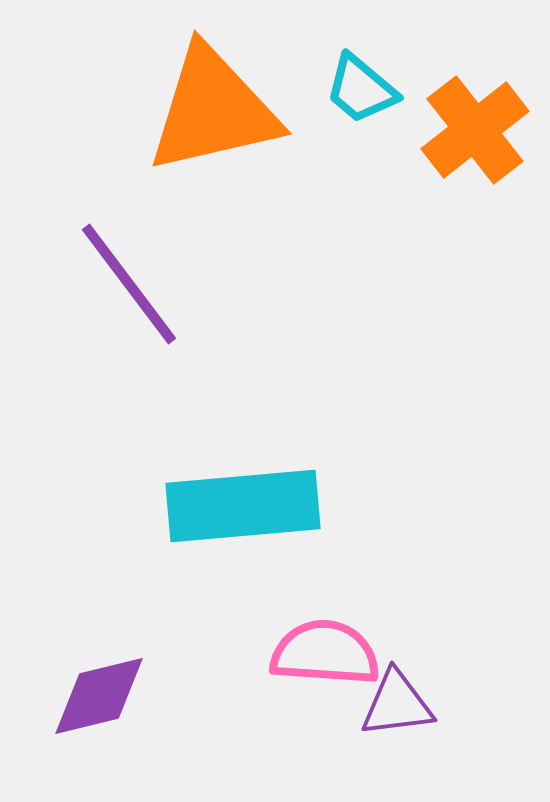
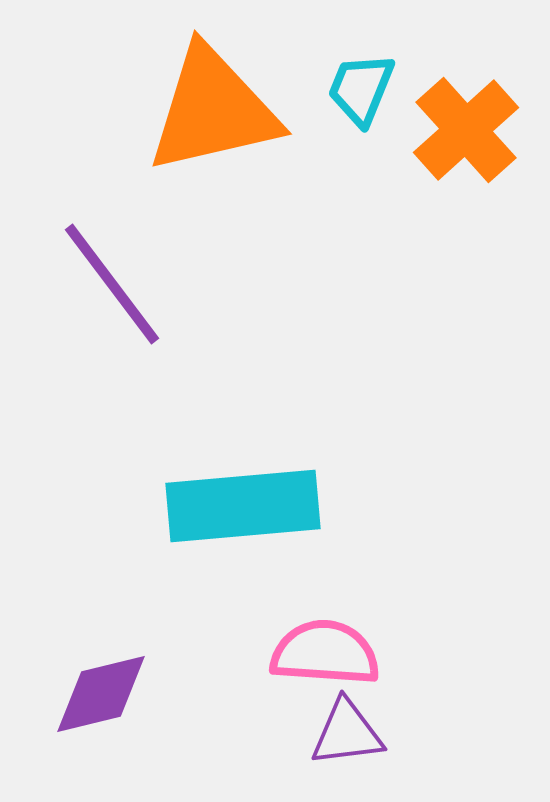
cyan trapezoid: rotated 72 degrees clockwise
orange cross: moved 9 px left; rotated 4 degrees counterclockwise
purple line: moved 17 px left
purple diamond: moved 2 px right, 2 px up
purple triangle: moved 50 px left, 29 px down
